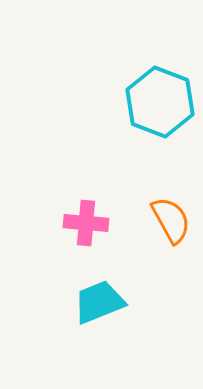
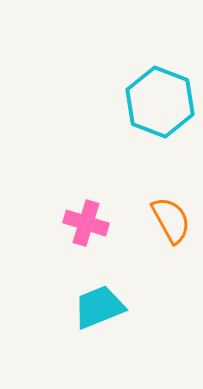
pink cross: rotated 12 degrees clockwise
cyan trapezoid: moved 5 px down
